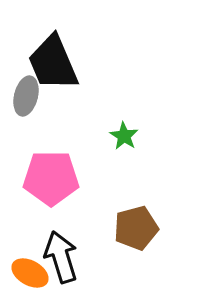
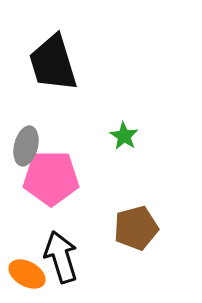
black trapezoid: rotated 6 degrees clockwise
gray ellipse: moved 50 px down
orange ellipse: moved 3 px left, 1 px down
